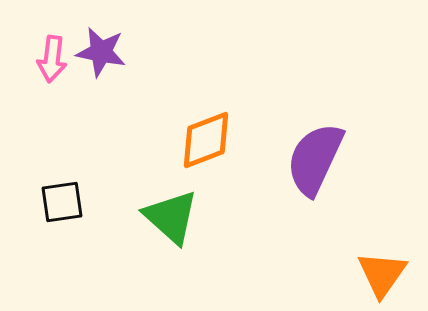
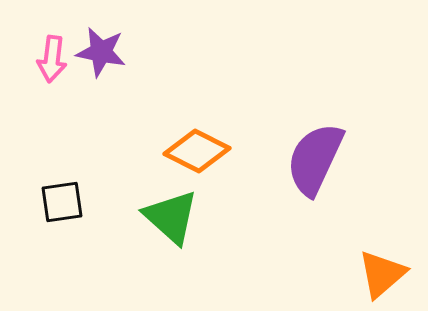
orange diamond: moved 9 px left, 11 px down; rotated 48 degrees clockwise
orange triangle: rotated 14 degrees clockwise
